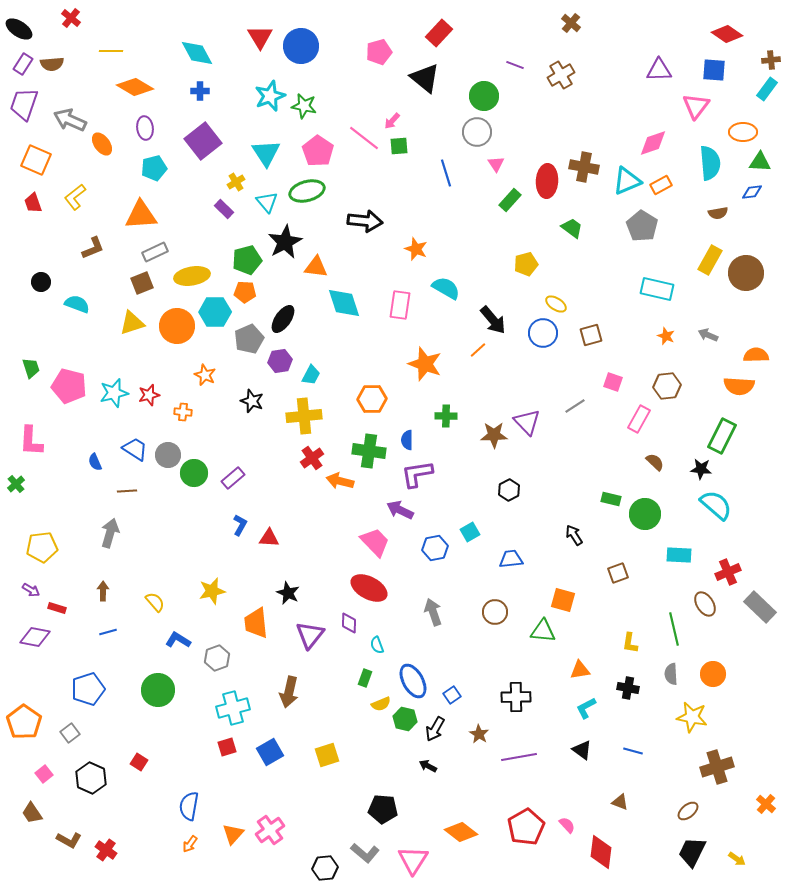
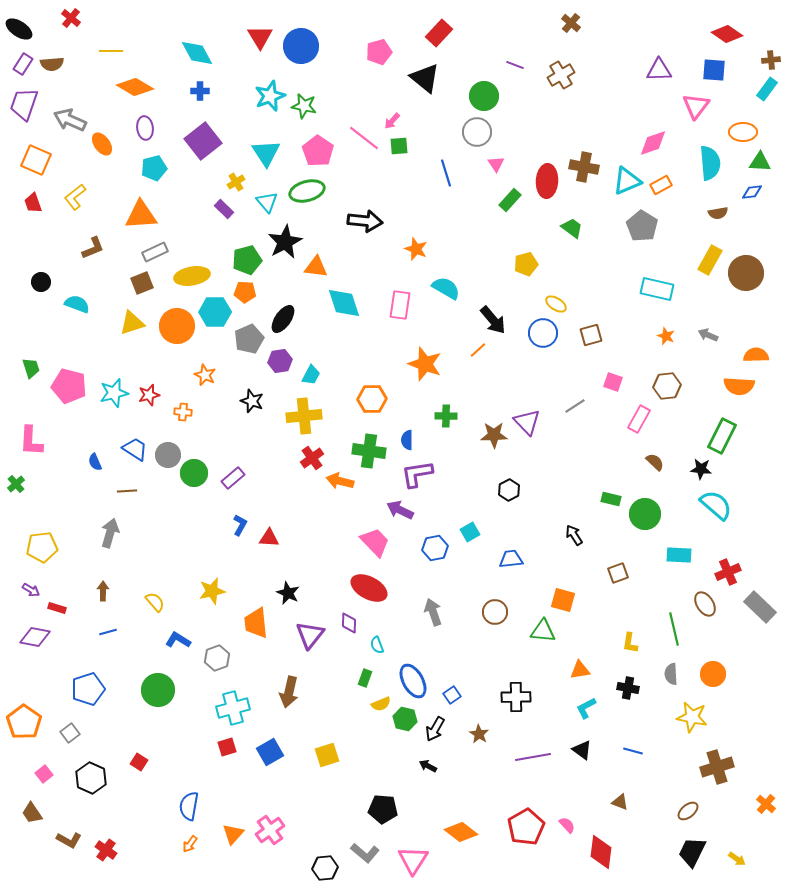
purple line at (519, 757): moved 14 px right
